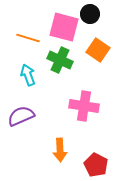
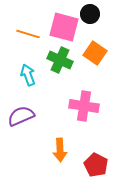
orange line: moved 4 px up
orange square: moved 3 px left, 3 px down
